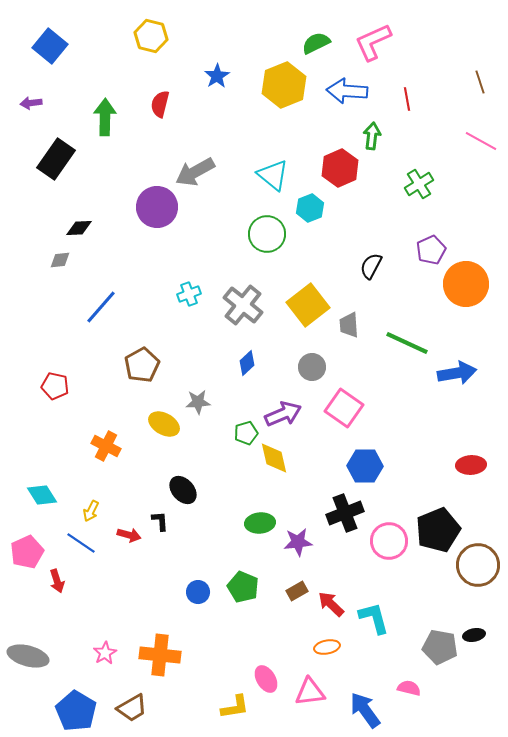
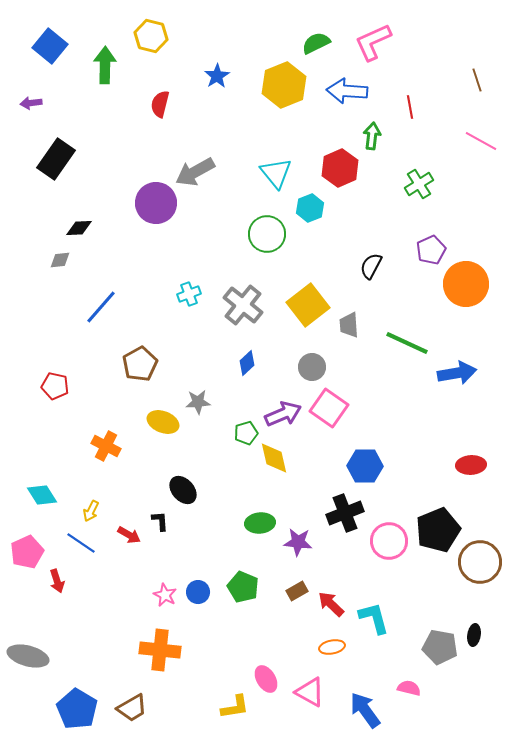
brown line at (480, 82): moved 3 px left, 2 px up
red line at (407, 99): moved 3 px right, 8 px down
green arrow at (105, 117): moved 52 px up
cyan triangle at (273, 175): moved 3 px right, 2 px up; rotated 12 degrees clockwise
purple circle at (157, 207): moved 1 px left, 4 px up
brown pentagon at (142, 365): moved 2 px left, 1 px up
pink square at (344, 408): moved 15 px left
yellow ellipse at (164, 424): moved 1 px left, 2 px up; rotated 8 degrees counterclockwise
red arrow at (129, 535): rotated 15 degrees clockwise
purple star at (298, 542): rotated 12 degrees clockwise
brown circle at (478, 565): moved 2 px right, 3 px up
black ellipse at (474, 635): rotated 70 degrees counterclockwise
orange ellipse at (327, 647): moved 5 px right
pink star at (105, 653): moved 60 px right, 58 px up; rotated 15 degrees counterclockwise
orange cross at (160, 655): moved 5 px up
pink triangle at (310, 692): rotated 36 degrees clockwise
blue pentagon at (76, 711): moved 1 px right, 2 px up
